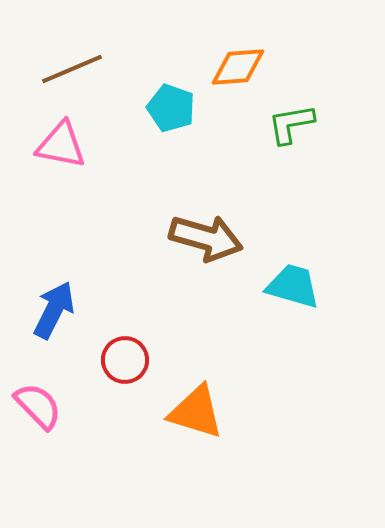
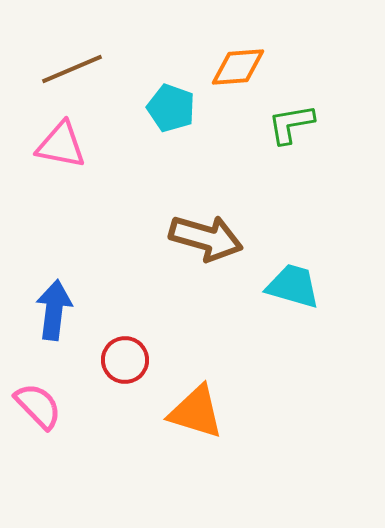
blue arrow: rotated 20 degrees counterclockwise
